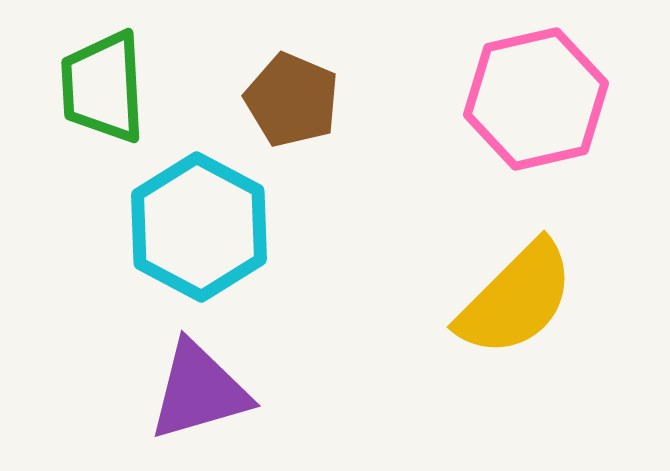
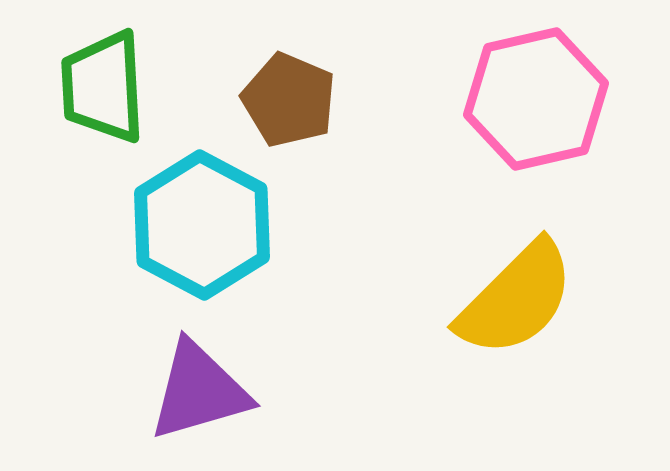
brown pentagon: moved 3 px left
cyan hexagon: moved 3 px right, 2 px up
